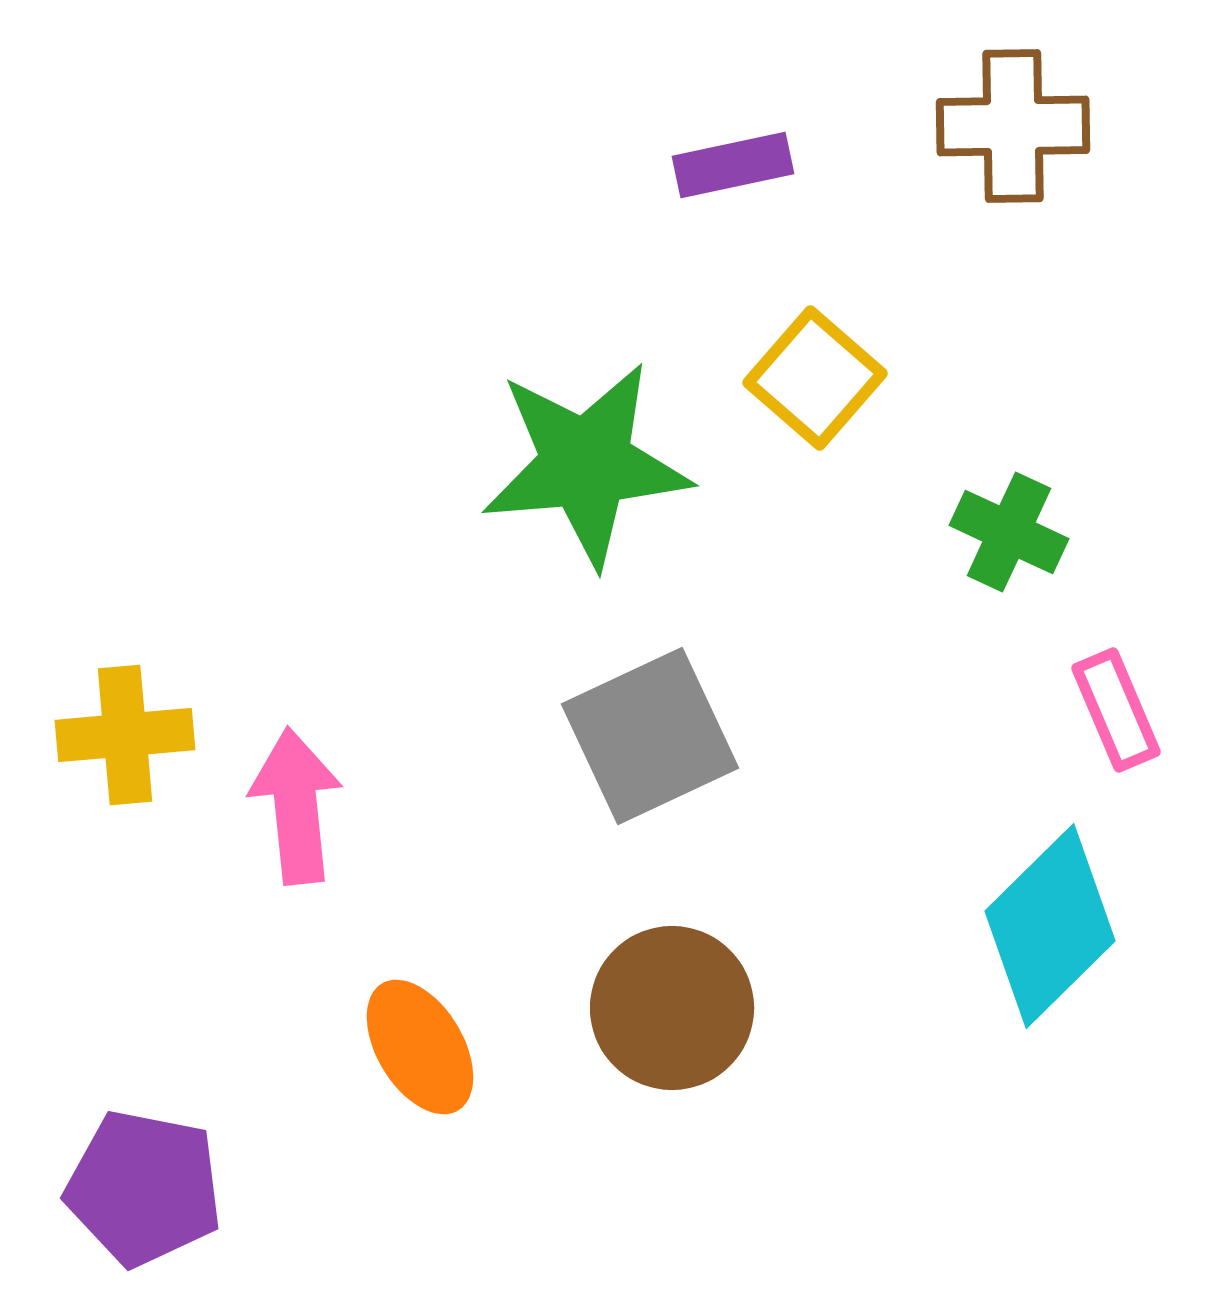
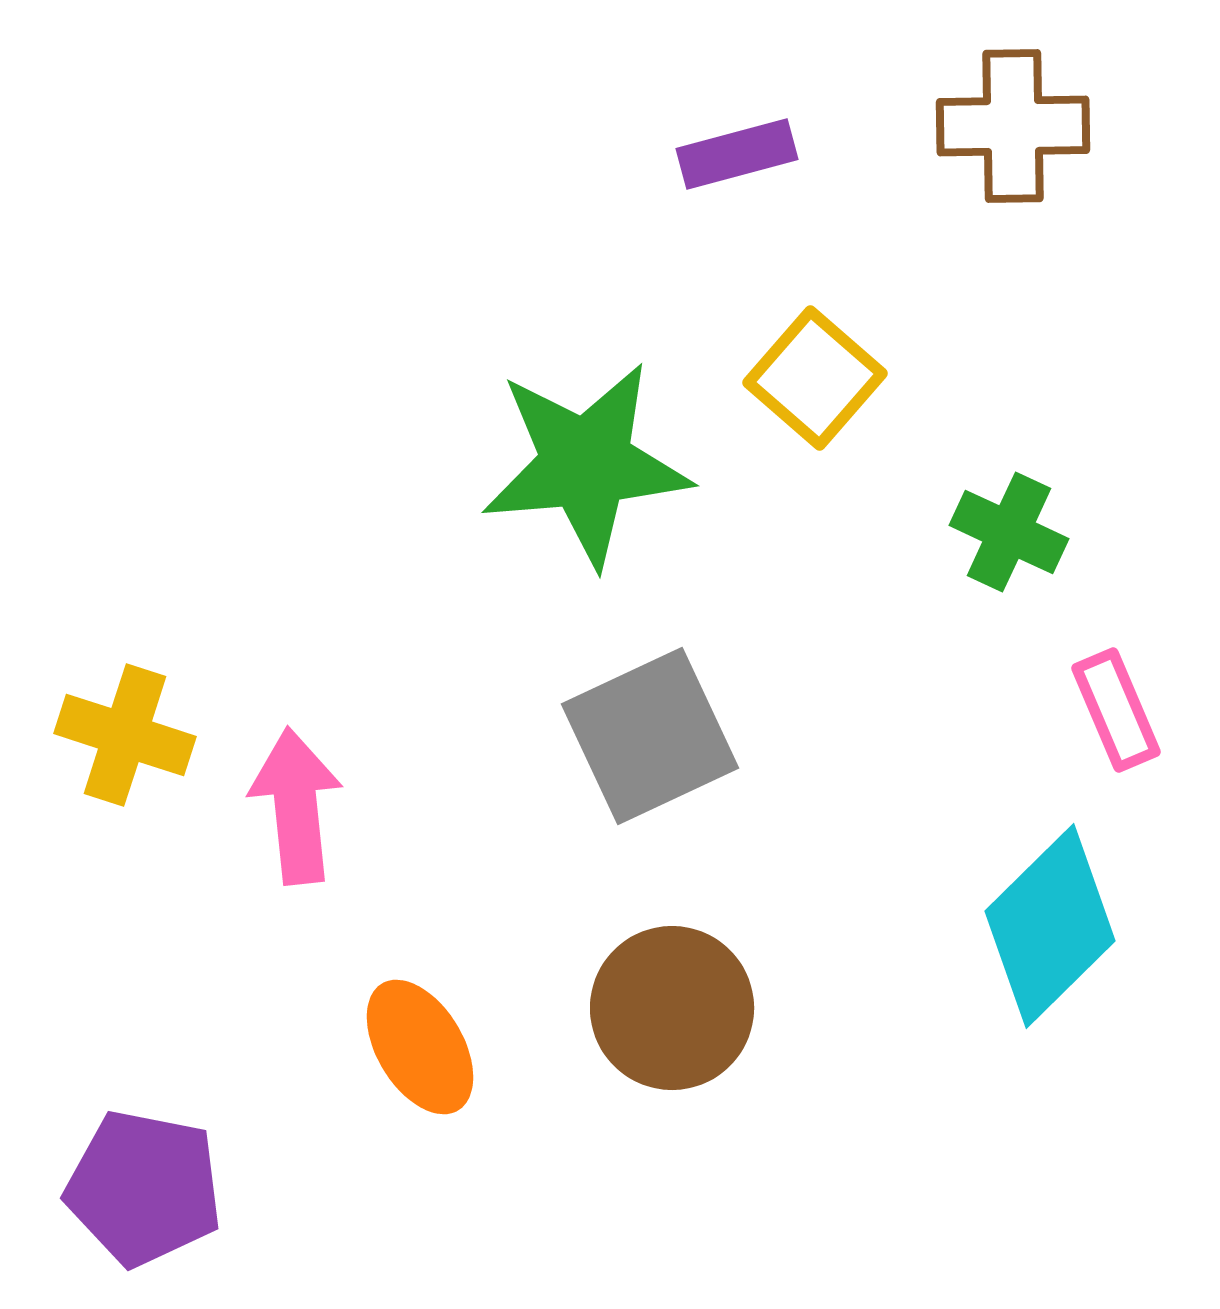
purple rectangle: moved 4 px right, 11 px up; rotated 3 degrees counterclockwise
yellow cross: rotated 23 degrees clockwise
